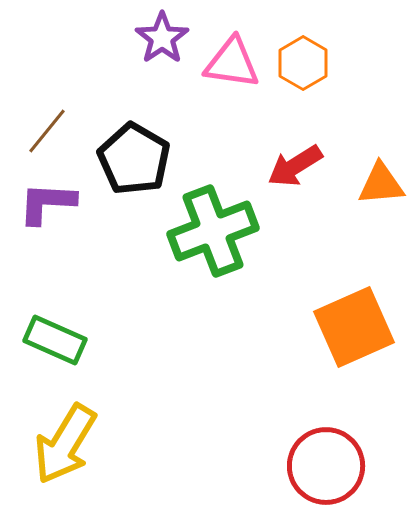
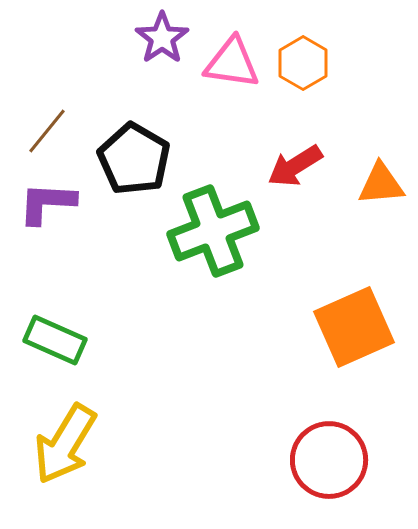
red circle: moved 3 px right, 6 px up
